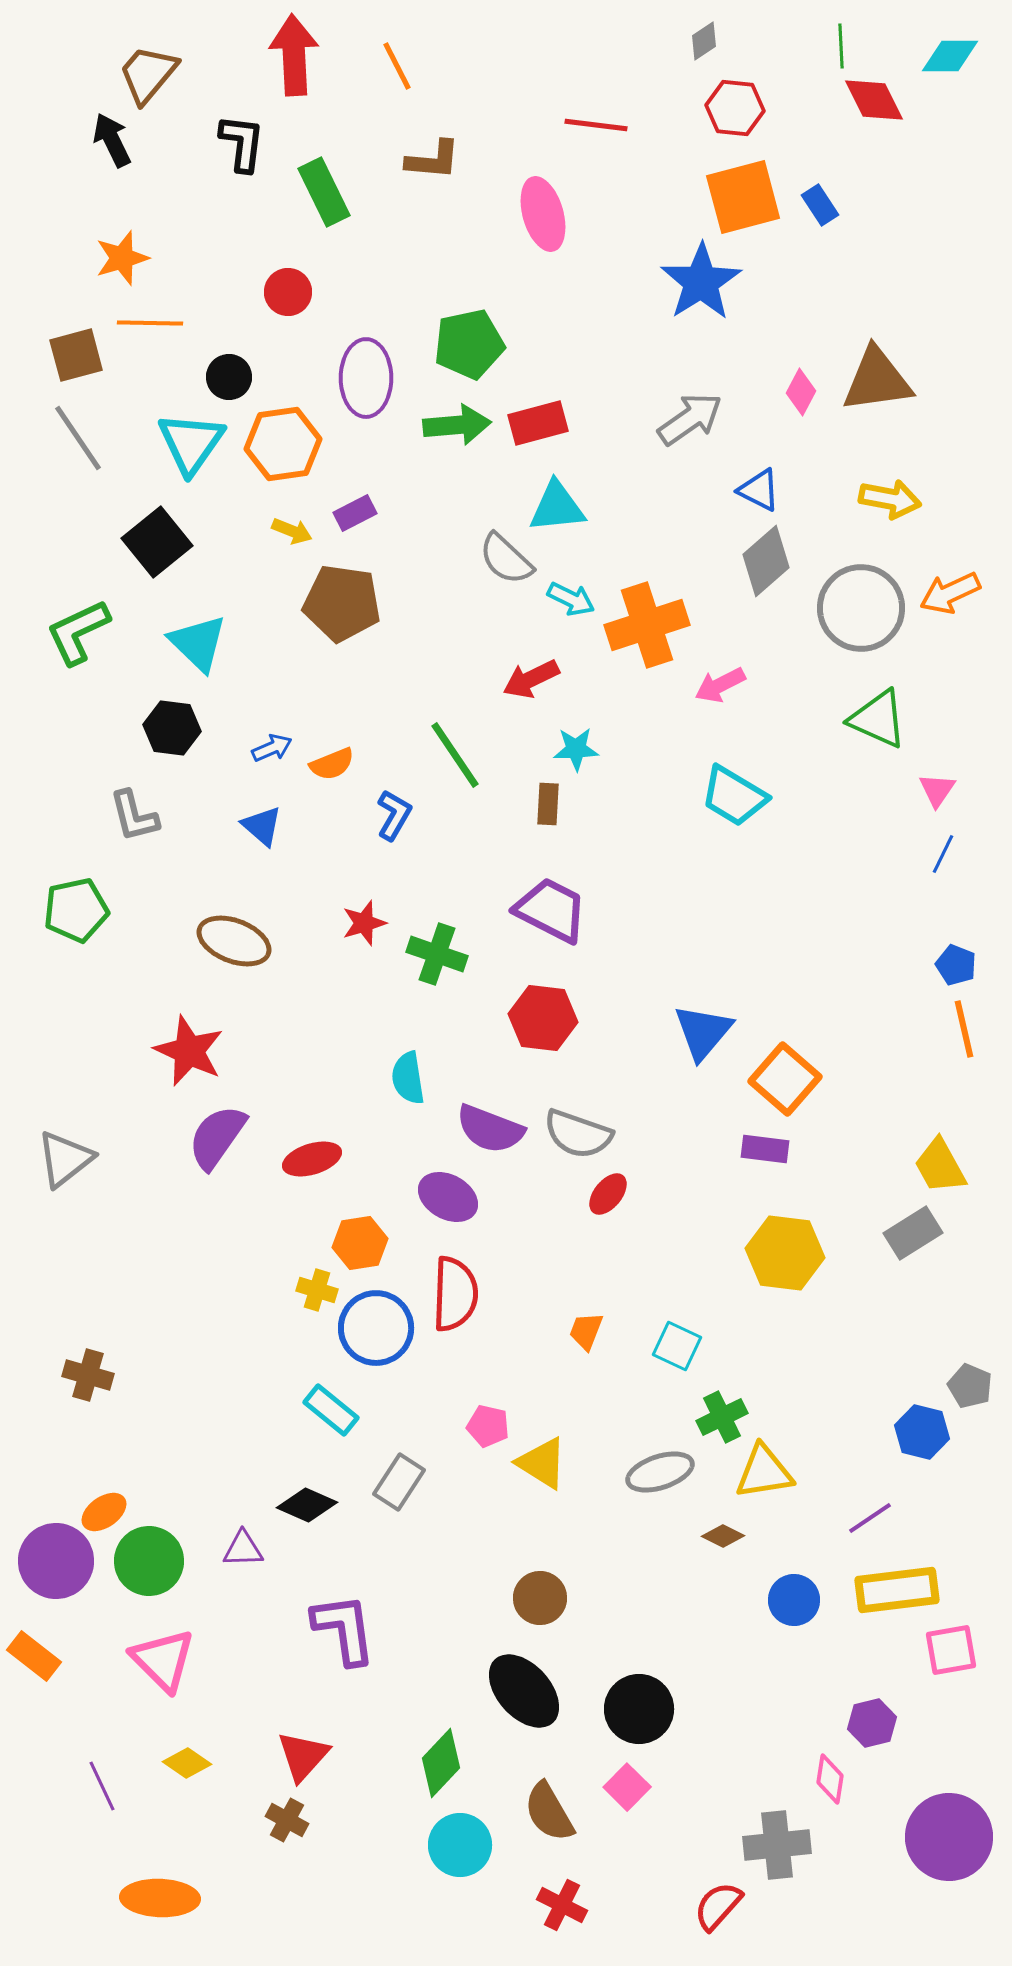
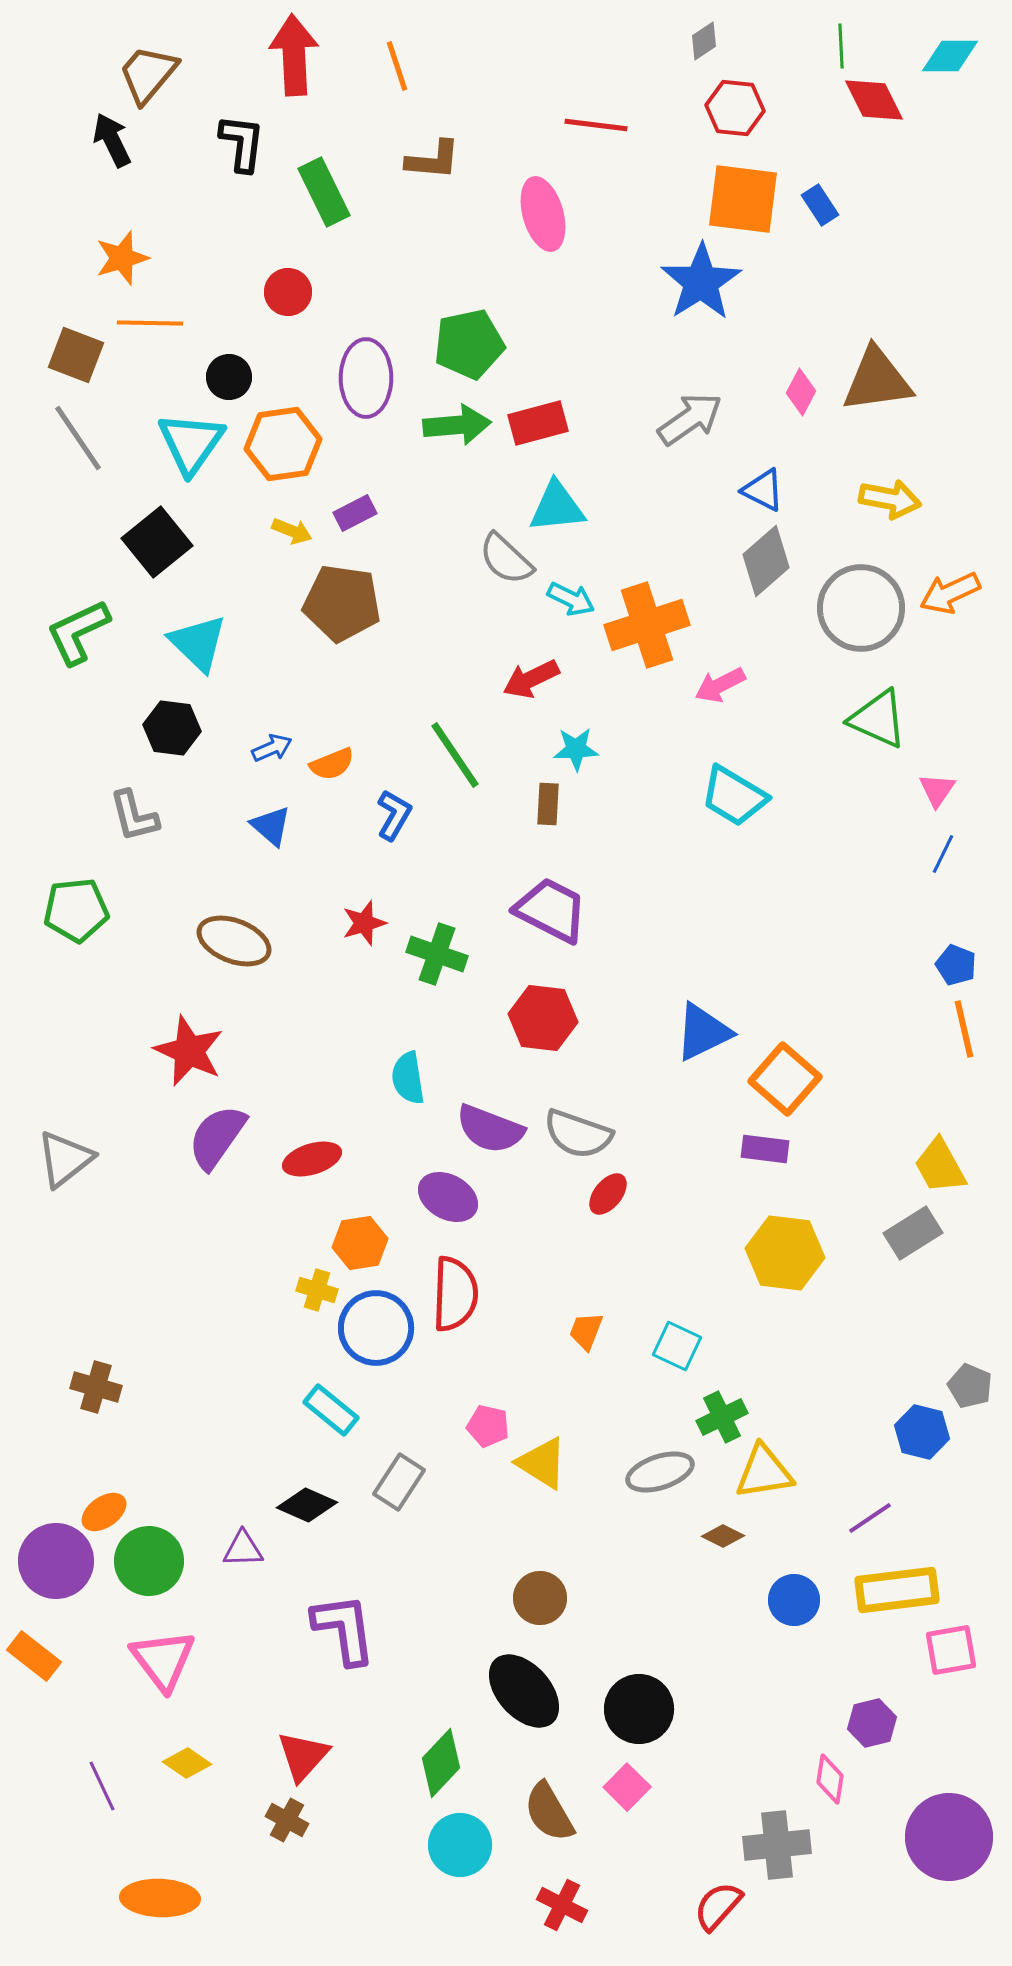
orange line at (397, 66): rotated 9 degrees clockwise
orange square at (743, 197): moved 2 px down; rotated 22 degrees clockwise
brown square at (76, 355): rotated 36 degrees clockwise
blue triangle at (759, 490): moved 4 px right
blue triangle at (262, 826): moved 9 px right
green pentagon at (76, 910): rotated 6 degrees clockwise
blue triangle at (703, 1032): rotated 24 degrees clockwise
brown cross at (88, 1375): moved 8 px right, 12 px down
pink triangle at (163, 1660): rotated 8 degrees clockwise
